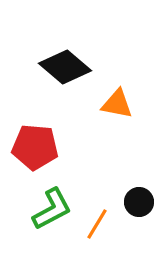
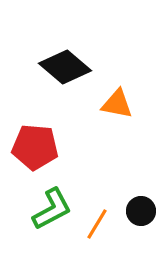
black circle: moved 2 px right, 9 px down
